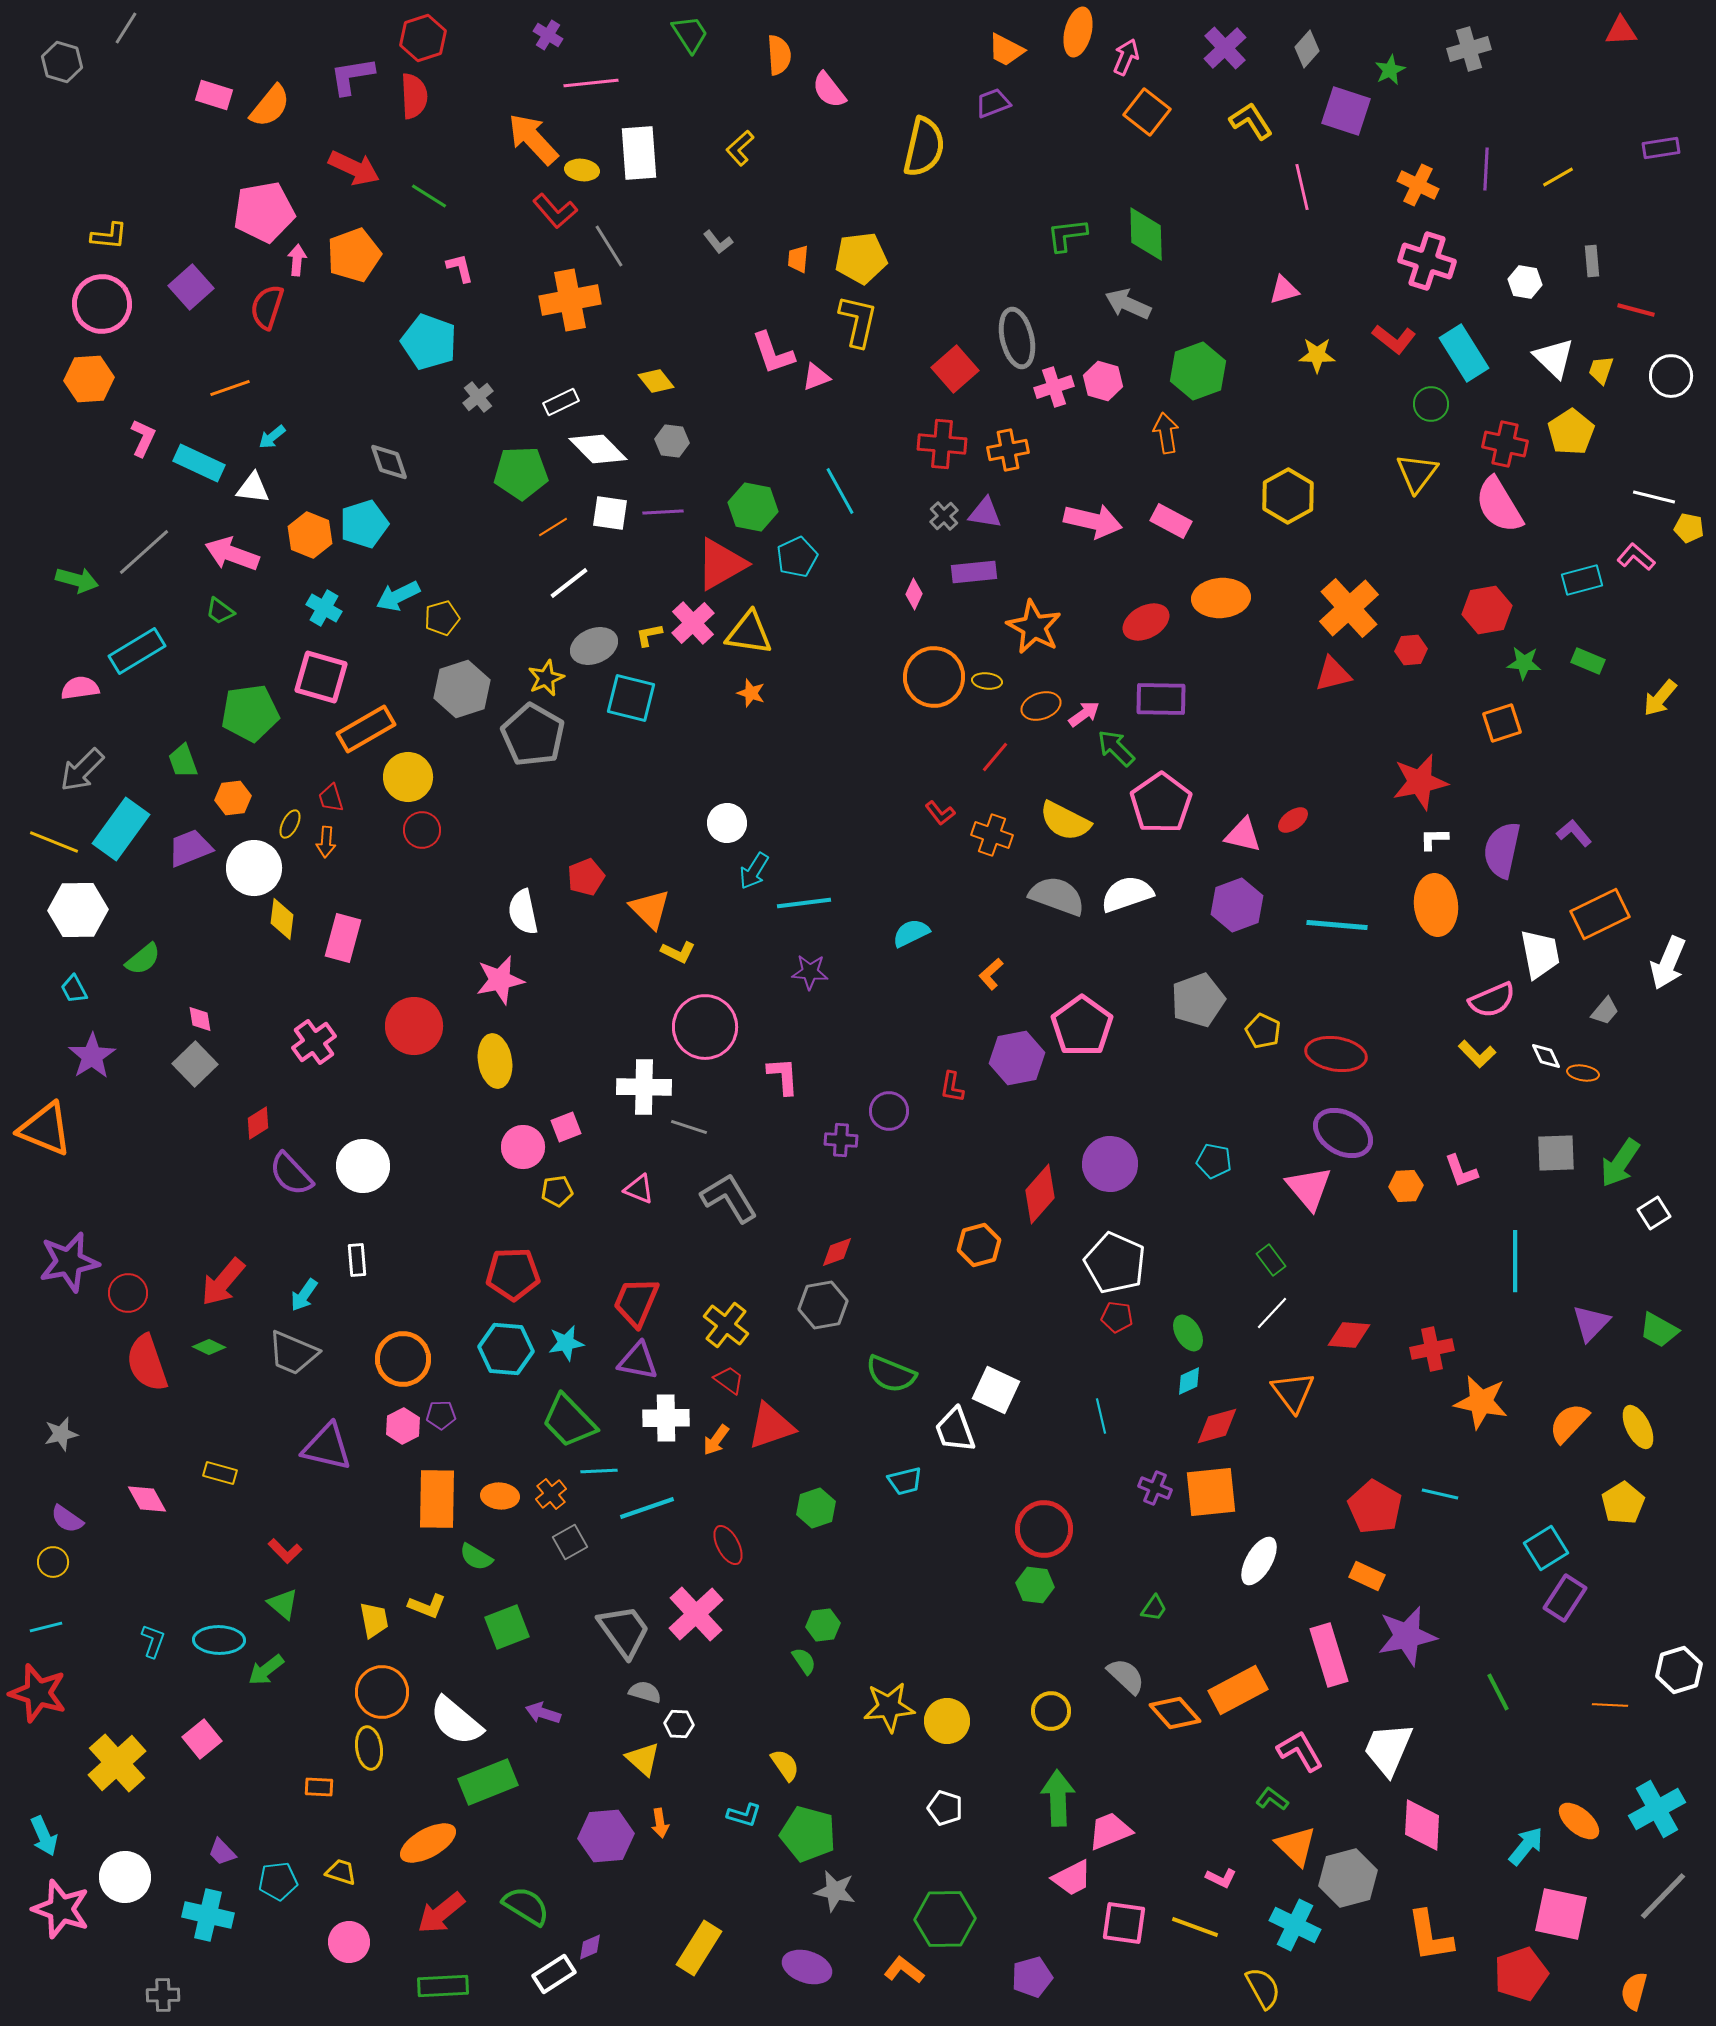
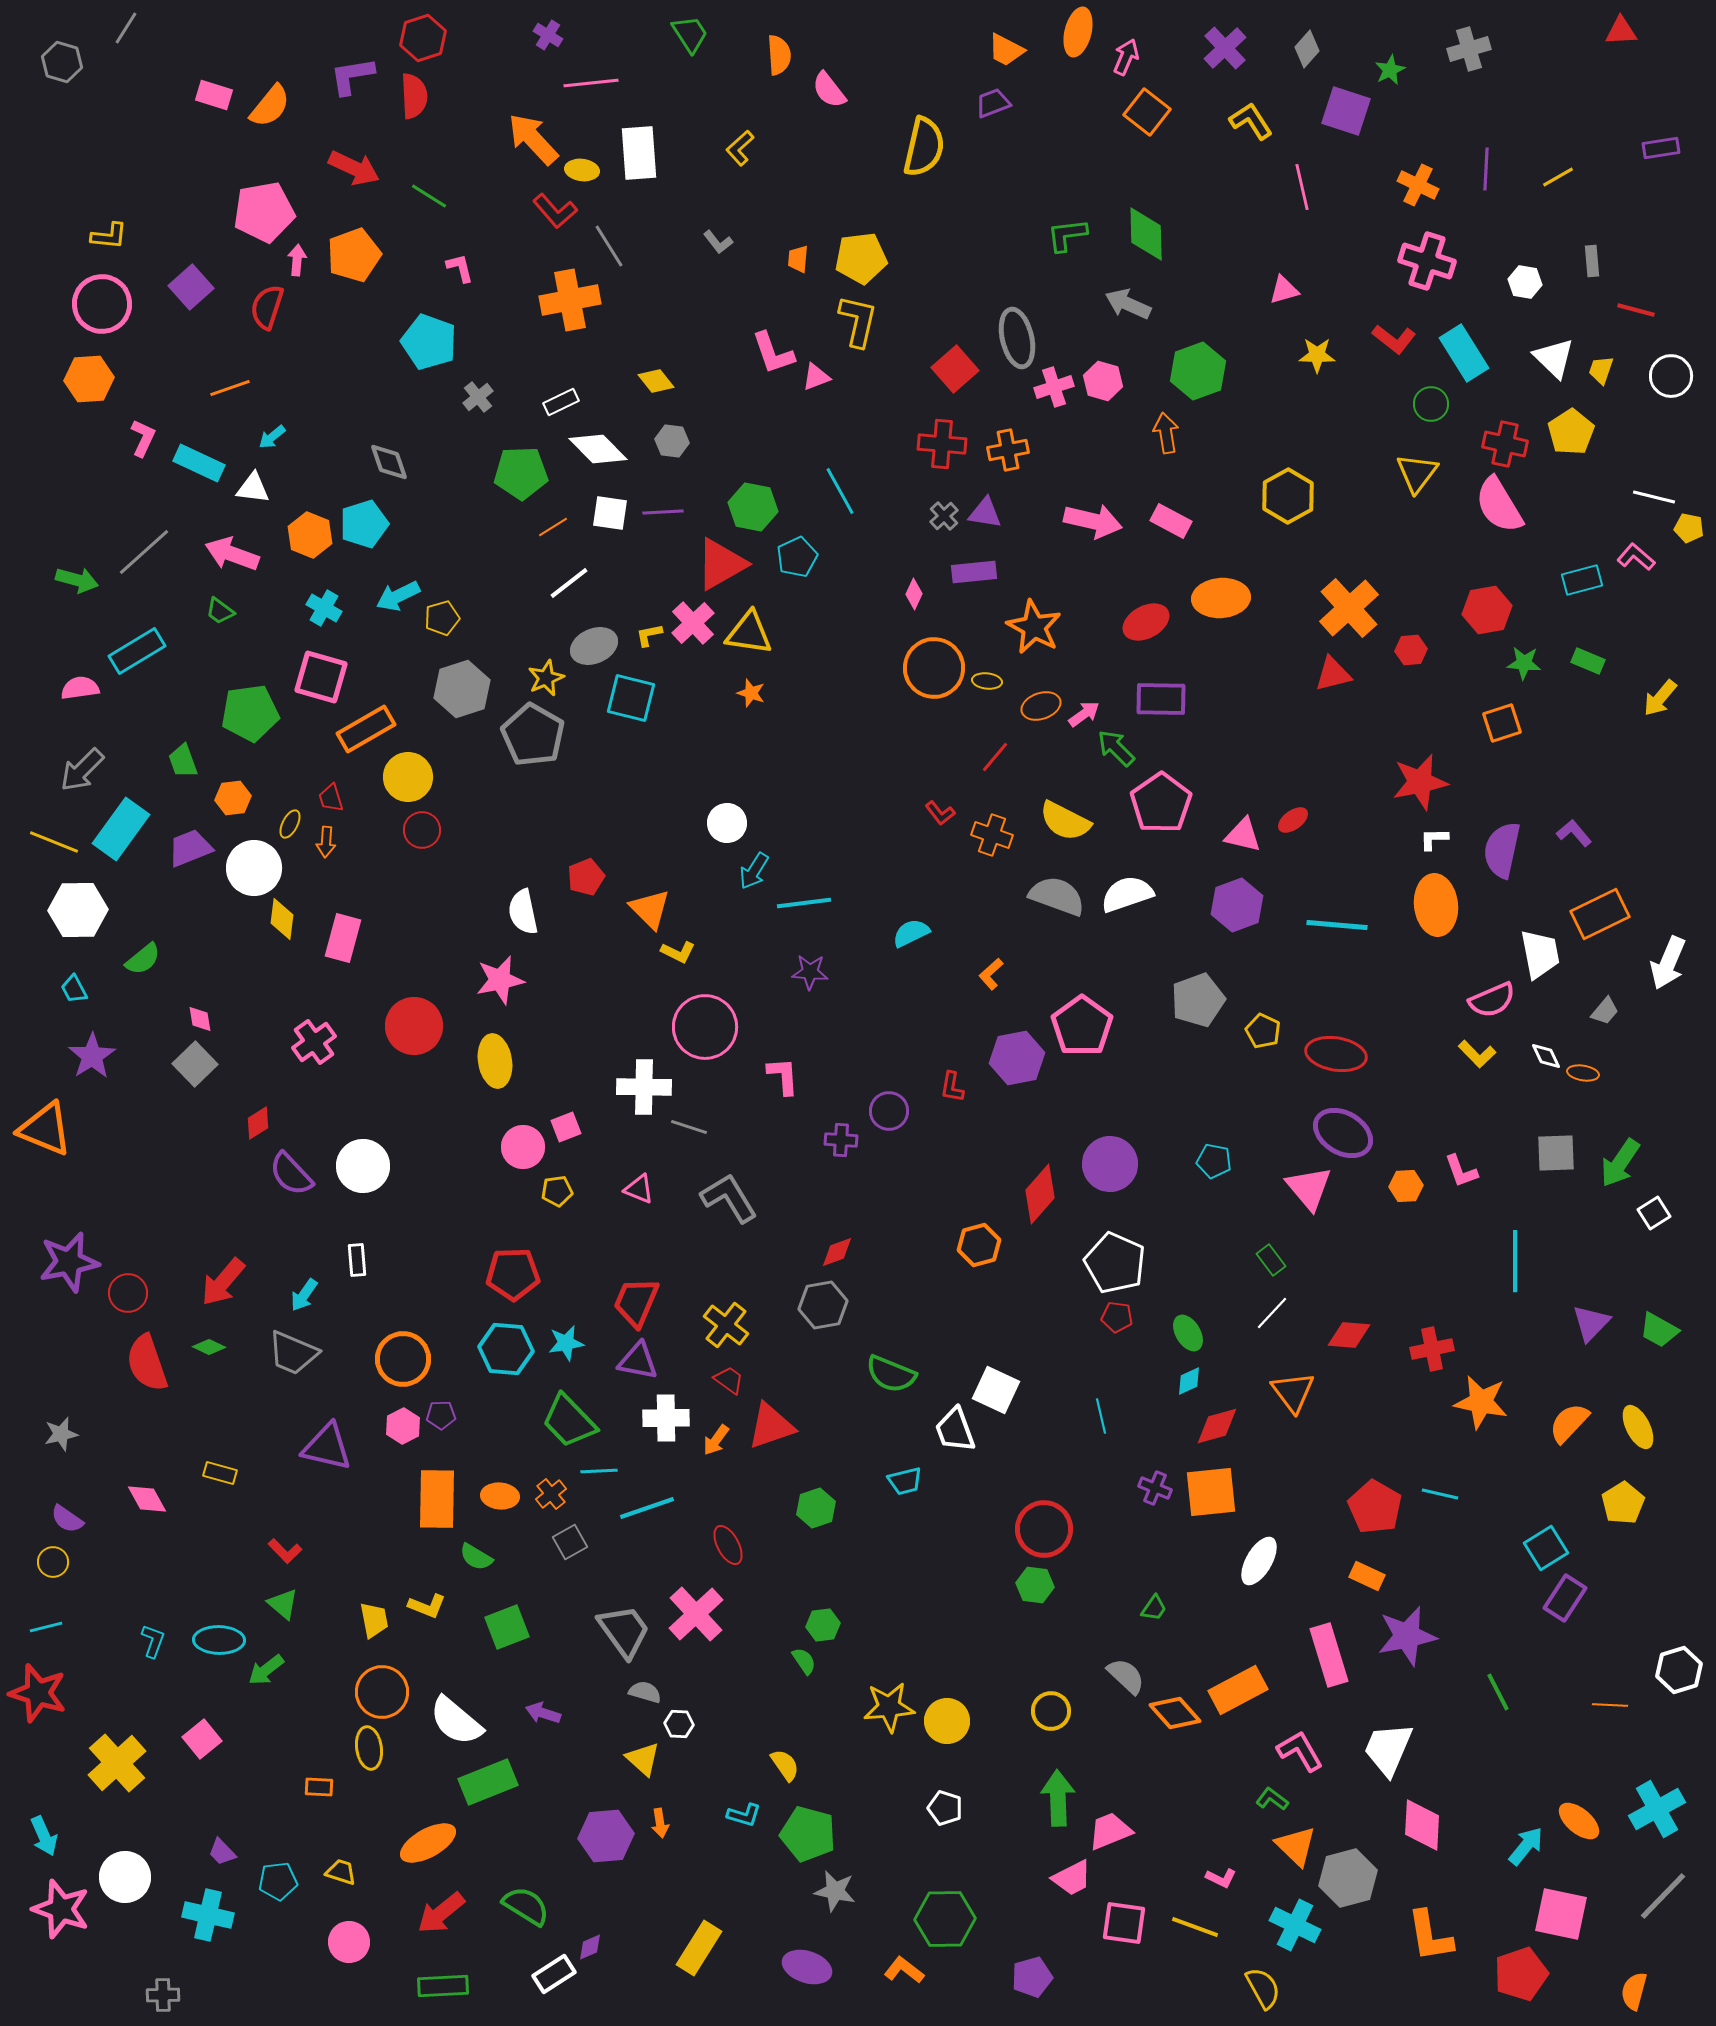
orange circle at (934, 677): moved 9 px up
